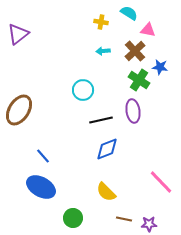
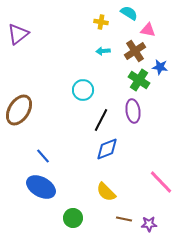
brown cross: rotated 10 degrees clockwise
black line: rotated 50 degrees counterclockwise
